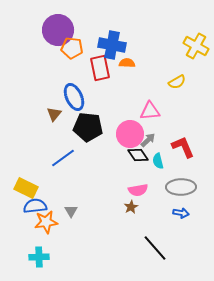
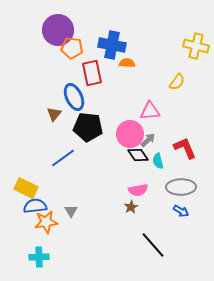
yellow cross: rotated 15 degrees counterclockwise
red rectangle: moved 8 px left, 5 px down
yellow semicircle: rotated 24 degrees counterclockwise
red L-shape: moved 2 px right, 1 px down
blue arrow: moved 2 px up; rotated 21 degrees clockwise
black line: moved 2 px left, 3 px up
